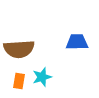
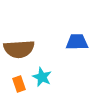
cyan star: rotated 30 degrees counterclockwise
orange rectangle: moved 3 px down; rotated 28 degrees counterclockwise
